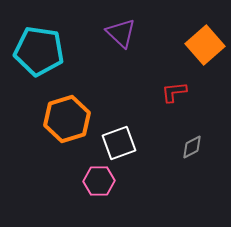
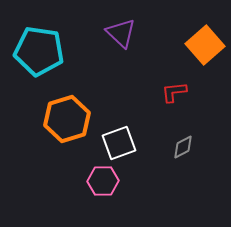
gray diamond: moved 9 px left
pink hexagon: moved 4 px right
